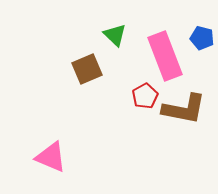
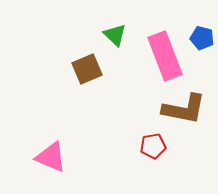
red pentagon: moved 8 px right, 50 px down; rotated 20 degrees clockwise
